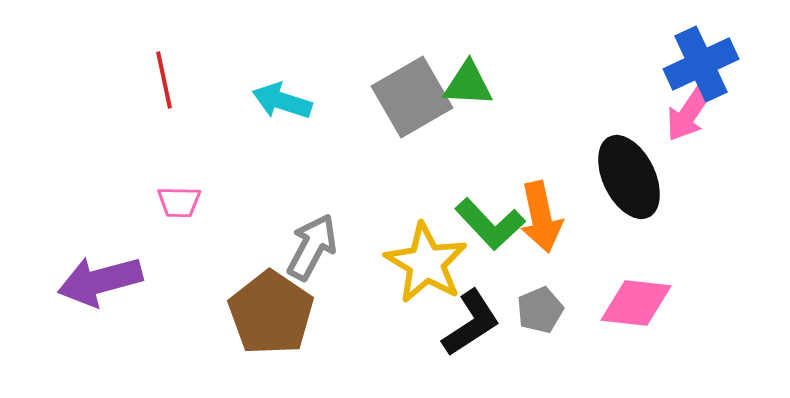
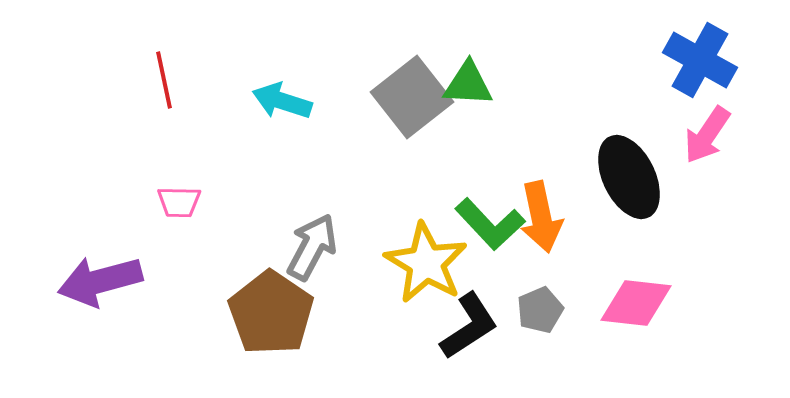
blue cross: moved 1 px left, 4 px up; rotated 36 degrees counterclockwise
gray square: rotated 8 degrees counterclockwise
pink arrow: moved 18 px right, 22 px down
black L-shape: moved 2 px left, 3 px down
